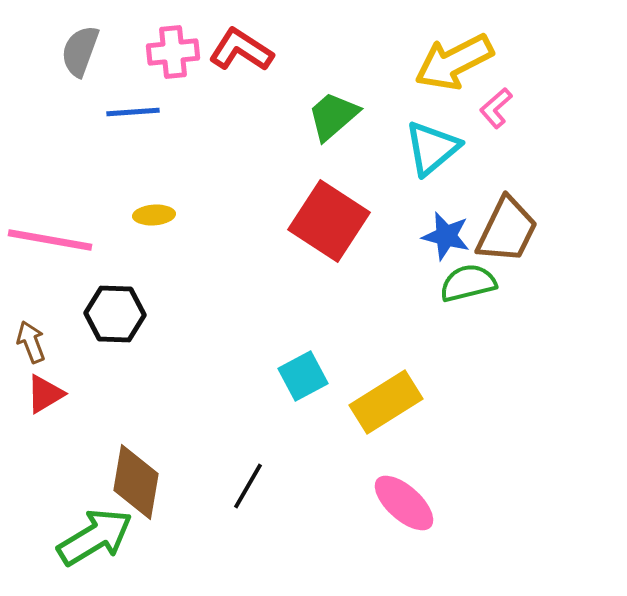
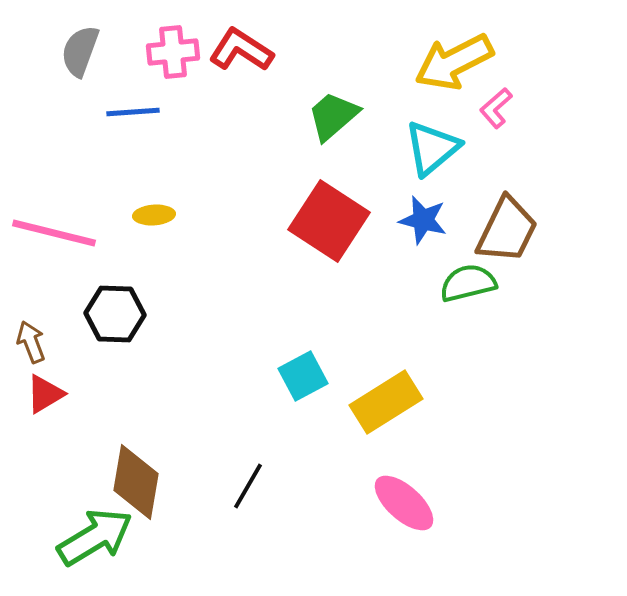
blue star: moved 23 px left, 16 px up
pink line: moved 4 px right, 7 px up; rotated 4 degrees clockwise
